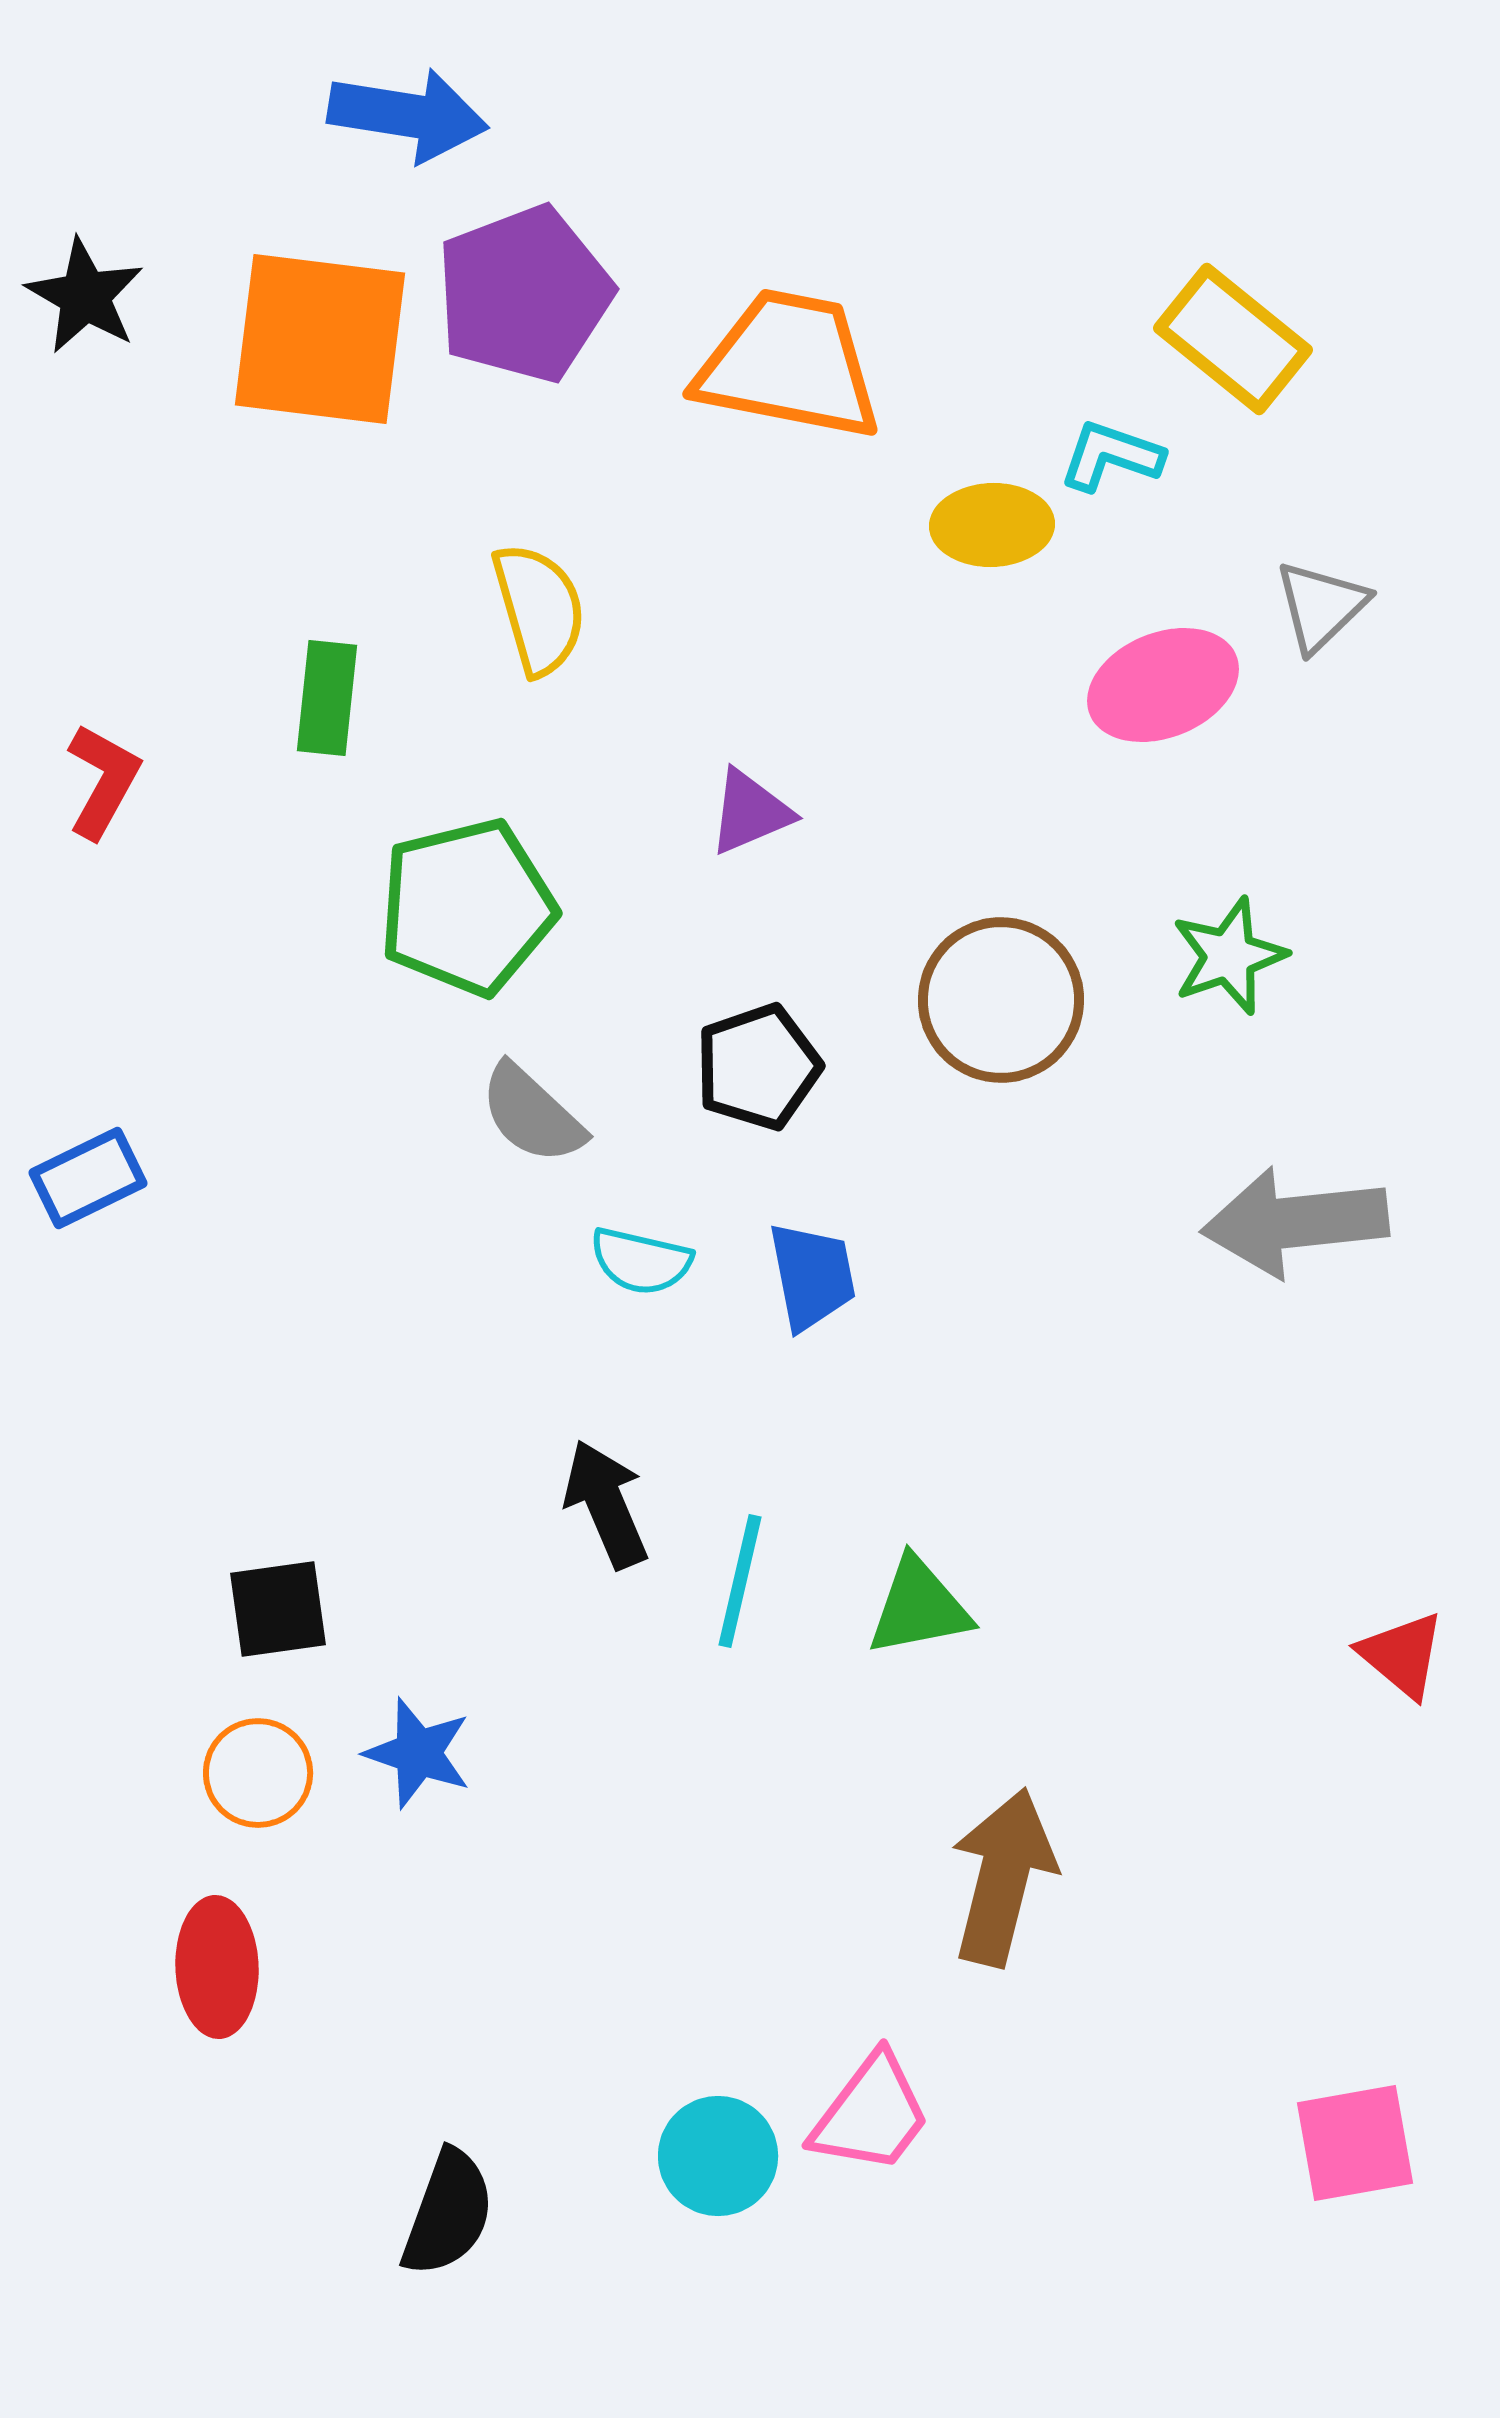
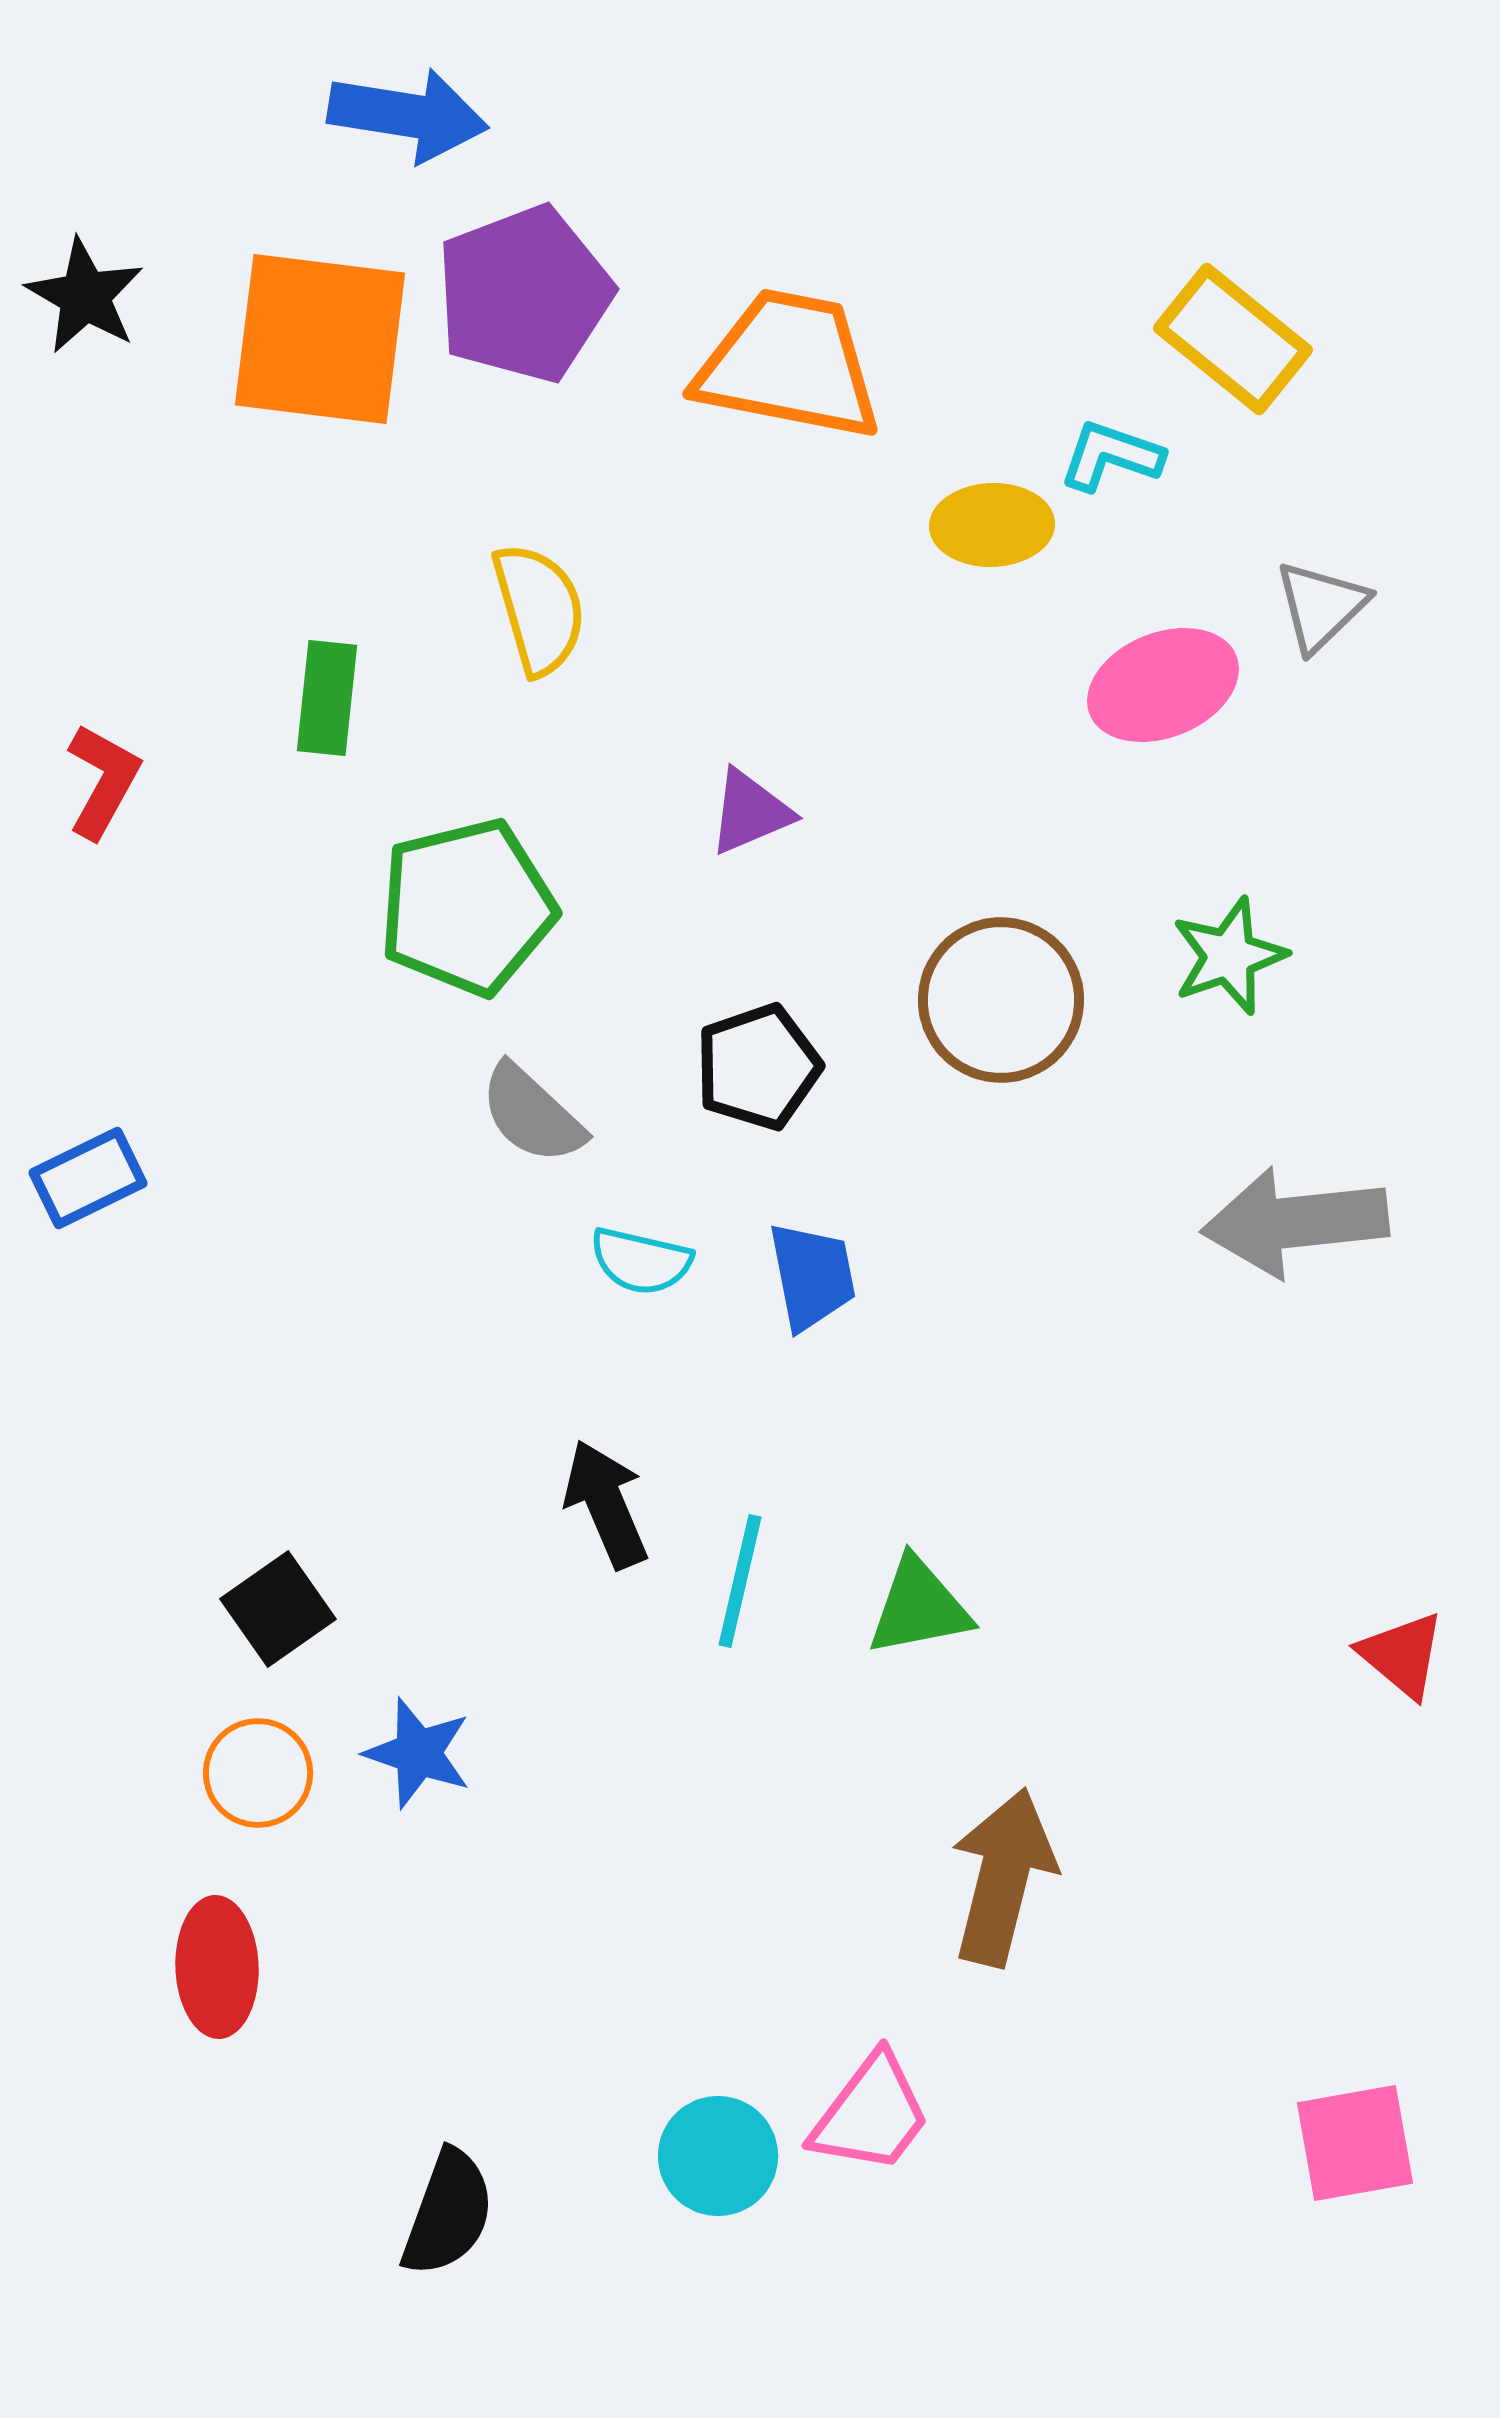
black square: rotated 27 degrees counterclockwise
